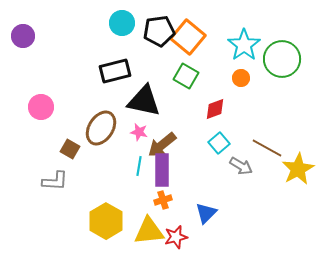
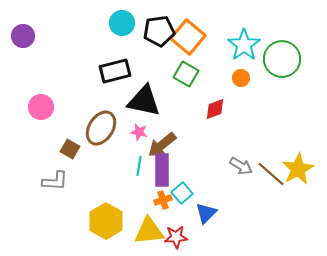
green square: moved 2 px up
cyan square: moved 37 px left, 50 px down
brown line: moved 4 px right, 26 px down; rotated 12 degrees clockwise
red star: rotated 10 degrees clockwise
